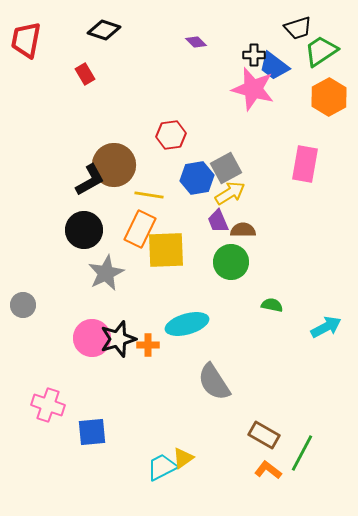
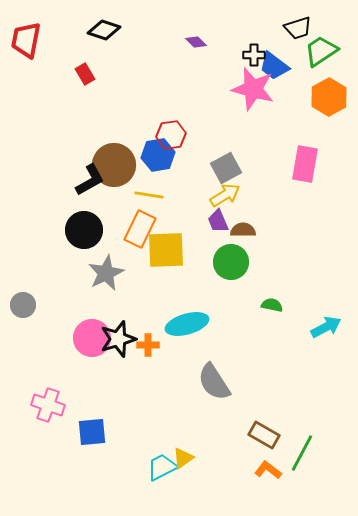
blue hexagon: moved 39 px left, 23 px up
yellow arrow: moved 5 px left, 2 px down
